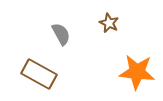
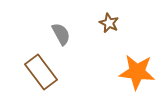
brown rectangle: moved 2 px right, 2 px up; rotated 24 degrees clockwise
